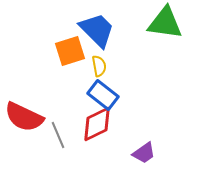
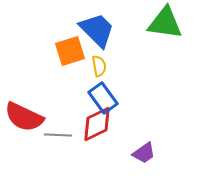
blue rectangle: moved 3 px down; rotated 16 degrees clockwise
gray line: rotated 64 degrees counterclockwise
